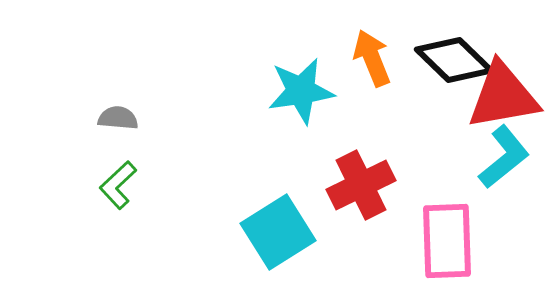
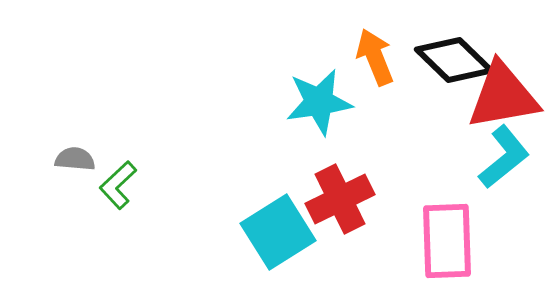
orange arrow: moved 3 px right, 1 px up
cyan star: moved 18 px right, 11 px down
gray semicircle: moved 43 px left, 41 px down
red cross: moved 21 px left, 14 px down
